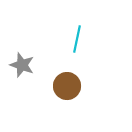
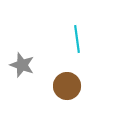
cyan line: rotated 20 degrees counterclockwise
